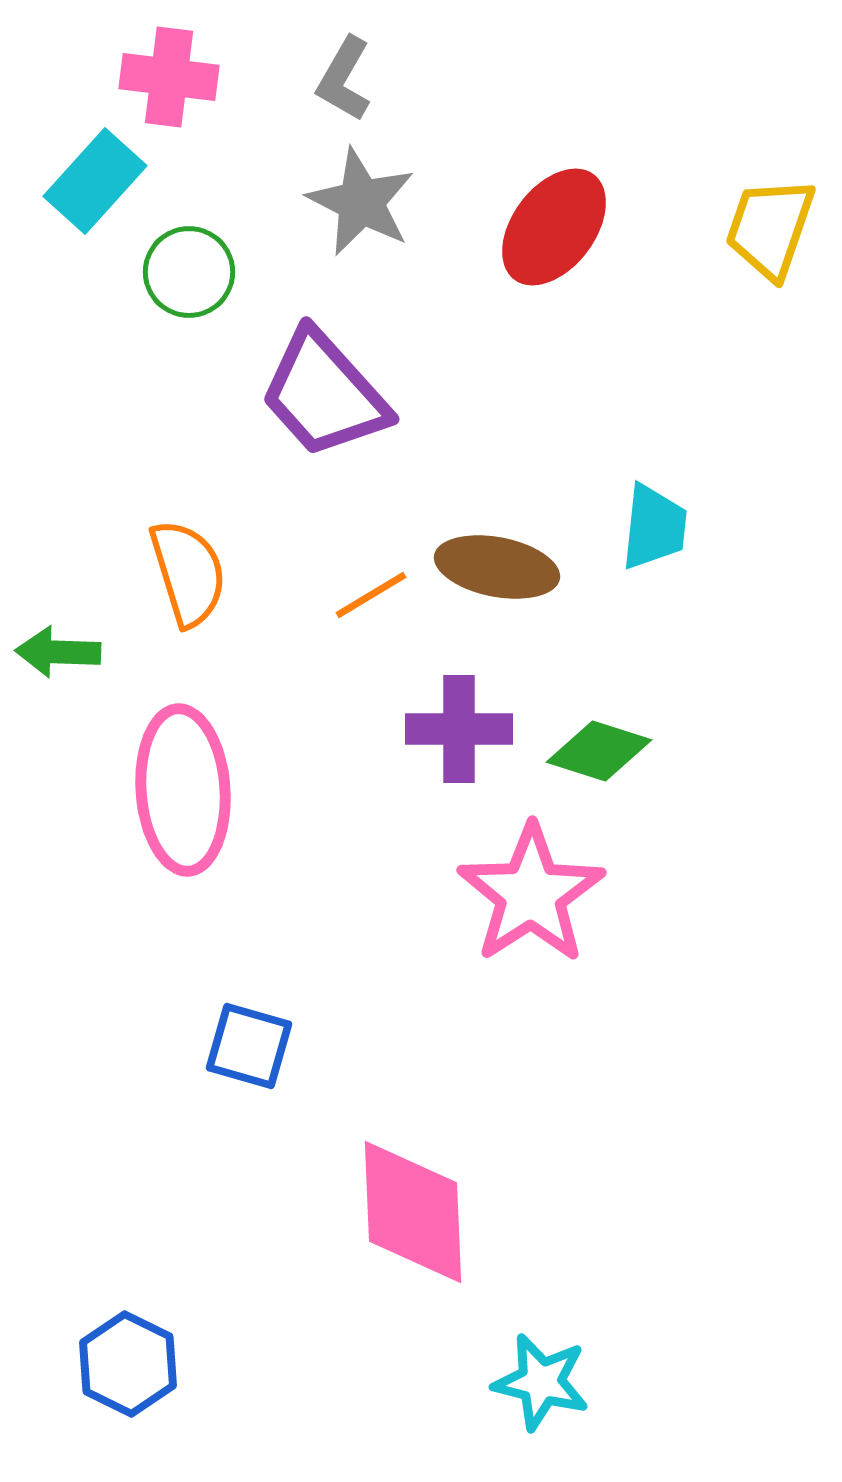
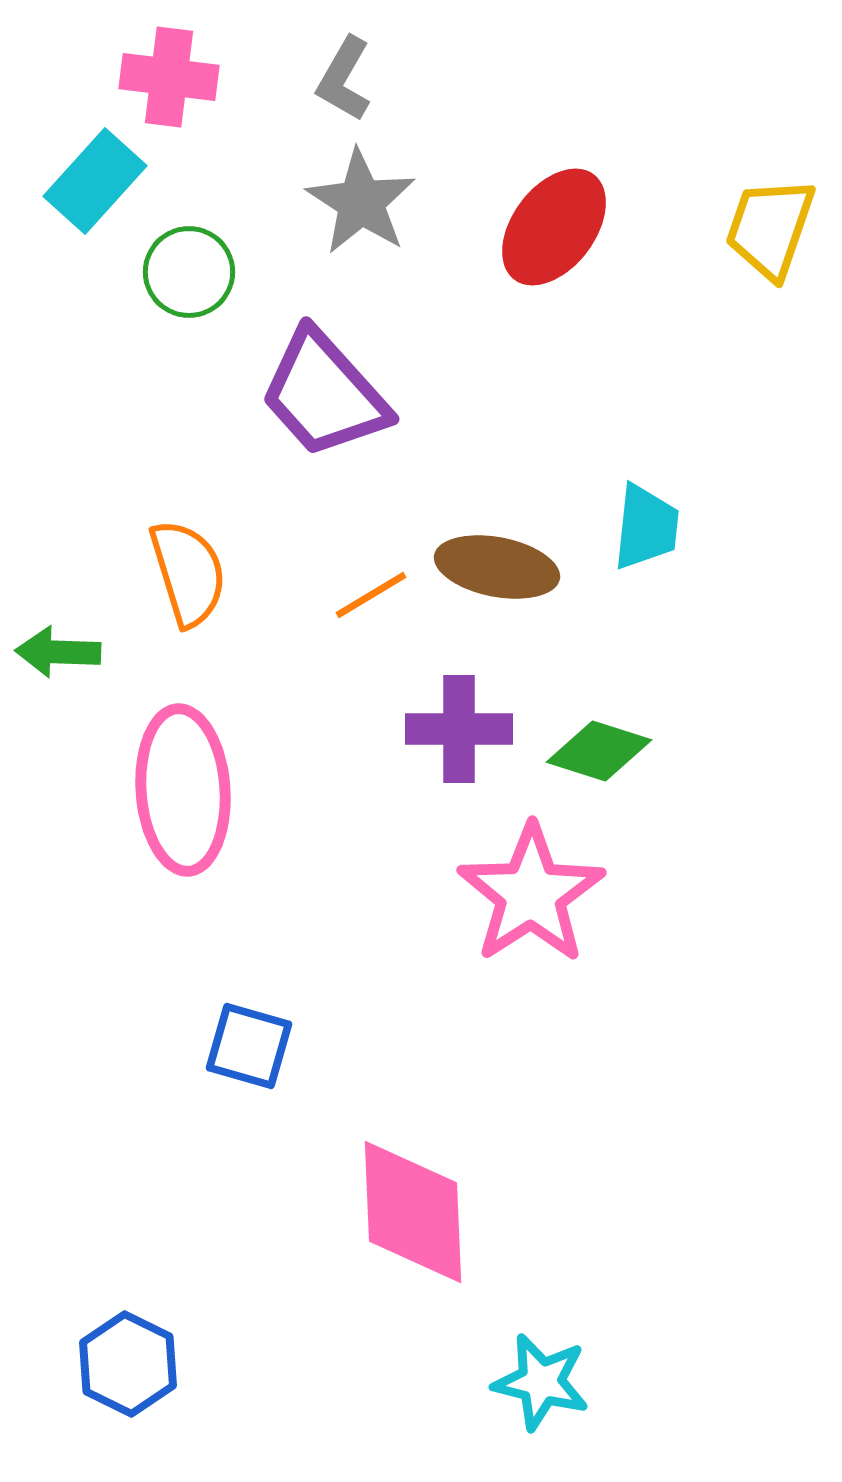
gray star: rotated 6 degrees clockwise
cyan trapezoid: moved 8 px left
